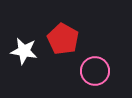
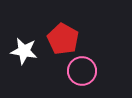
pink circle: moved 13 px left
